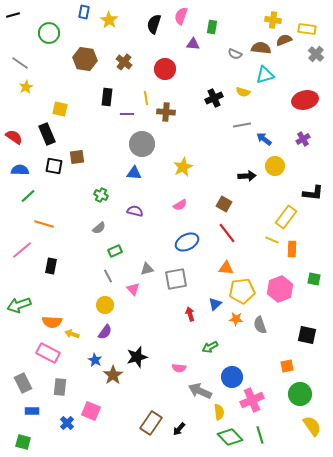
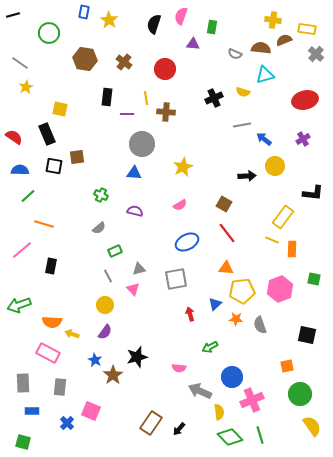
yellow rectangle at (286, 217): moved 3 px left
gray triangle at (147, 269): moved 8 px left
gray rectangle at (23, 383): rotated 24 degrees clockwise
